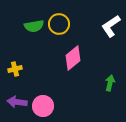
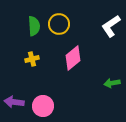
green semicircle: rotated 84 degrees counterclockwise
yellow cross: moved 17 px right, 10 px up
green arrow: moved 2 px right; rotated 112 degrees counterclockwise
purple arrow: moved 3 px left
